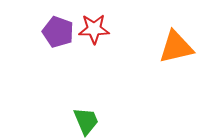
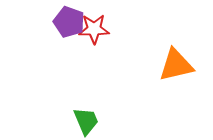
purple pentagon: moved 11 px right, 10 px up
orange triangle: moved 18 px down
